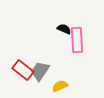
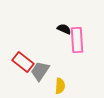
red rectangle: moved 8 px up
yellow semicircle: rotated 119 degrees clockwise
